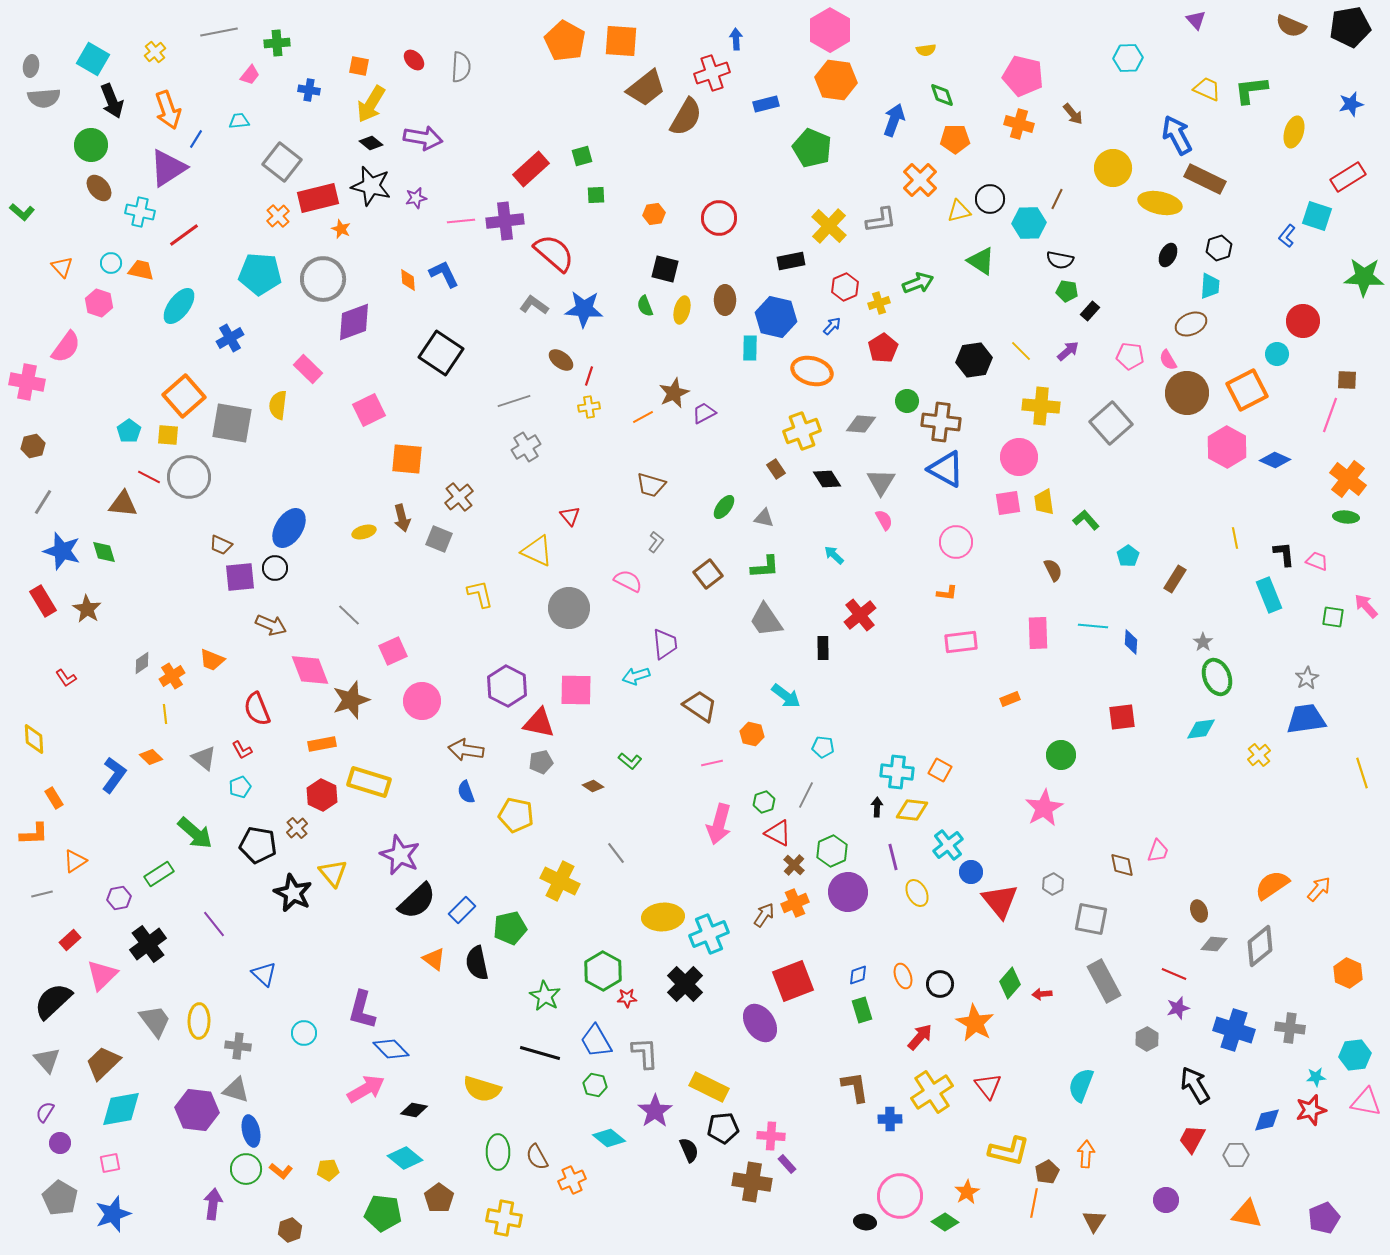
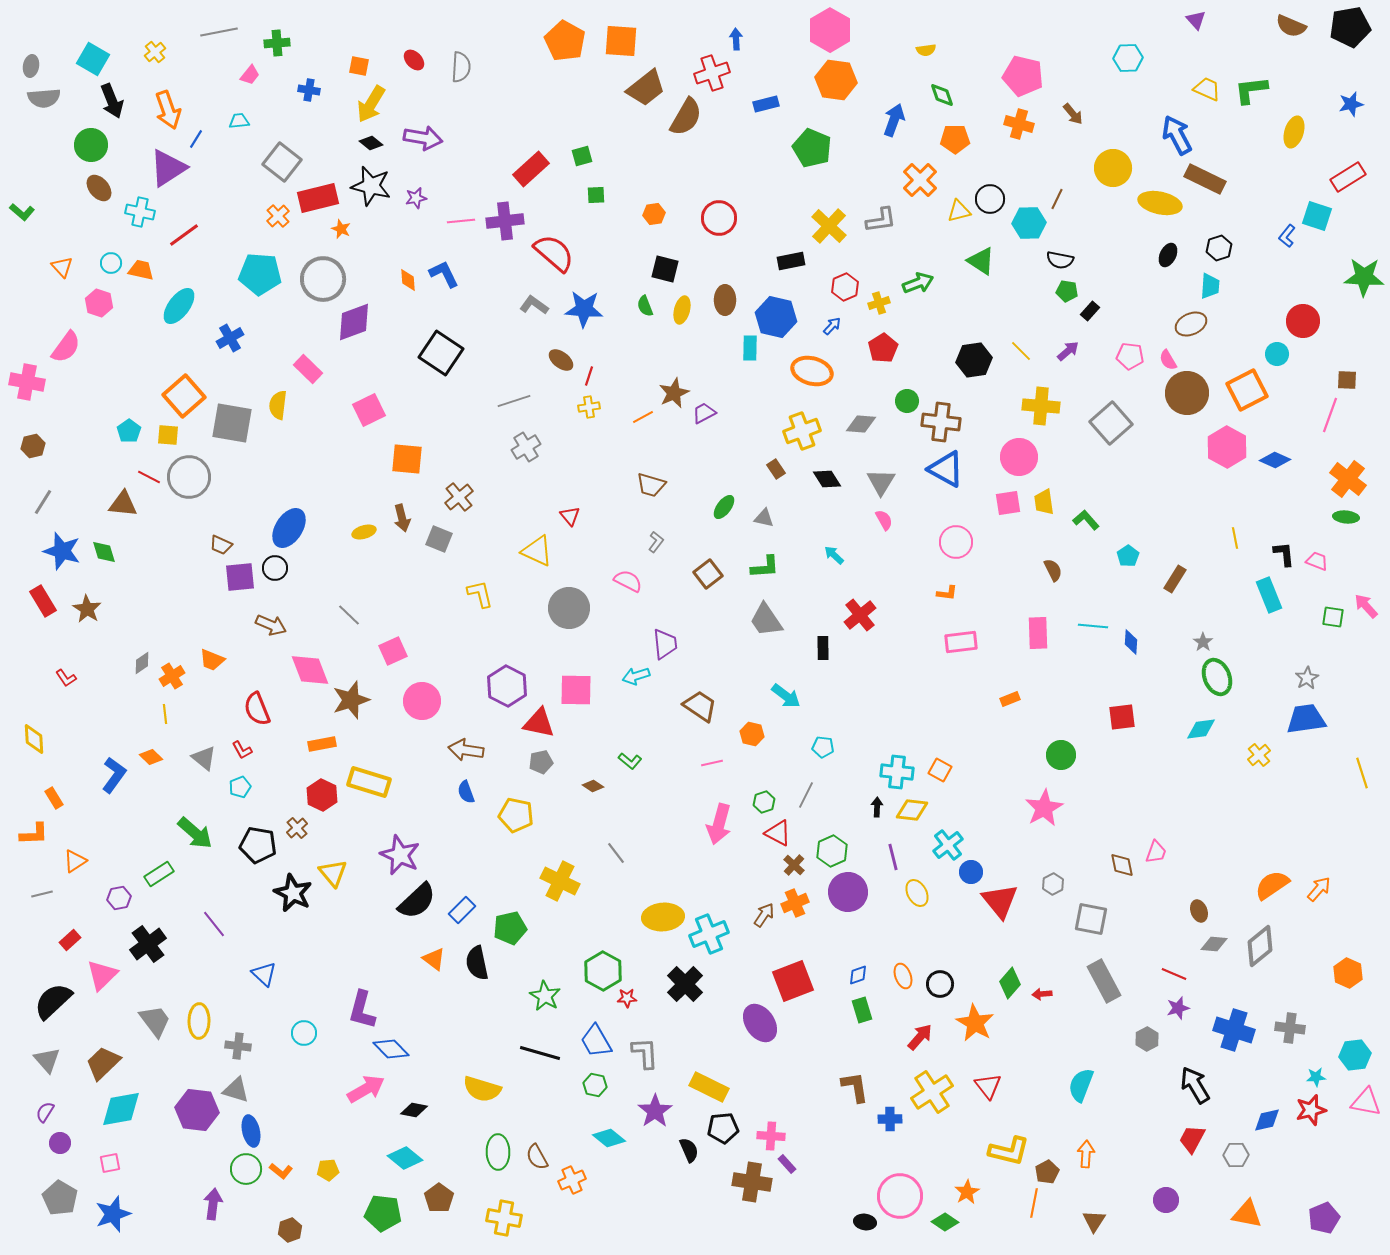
pink trapezoid at (1158, 851): moved 2 px left, 1 px down
